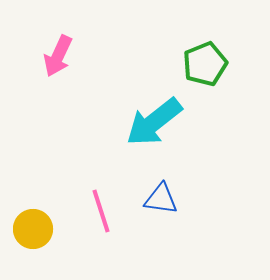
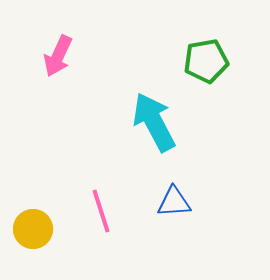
green pentagon: moved 1 px right, 3 px up; rotated 12 degrees clockwise
cyan arrow: rotated 100 degrees clockwise
blue triangle: moved 13 px right, 3 px down; rotated 12 degrees counterclockwise
